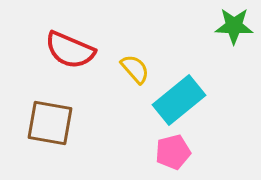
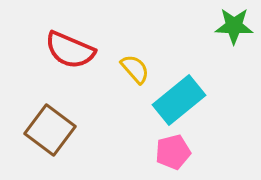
brown square: moved 7 px down; rotated 27 degrees clockwise
